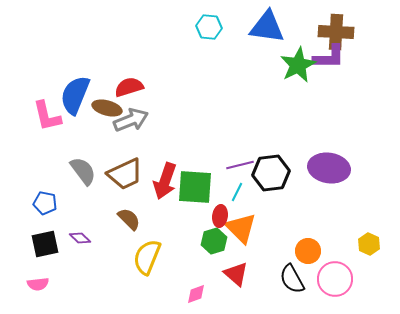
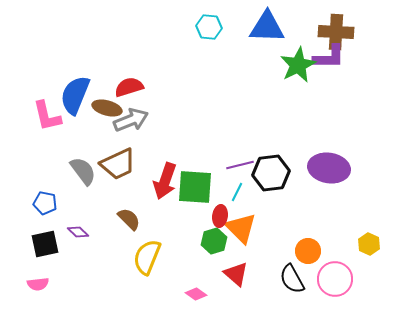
blue triangle: rotated 6 degrees counterclockwise
brown trapezoid: moved 7 px left, 10 px up
purple diamond: moved 2 px left, 6 px up
pink diamond: rotated 55 degrees clockwise
